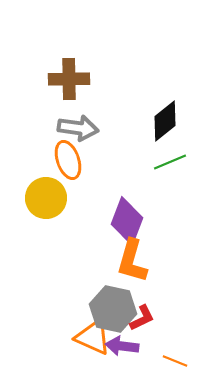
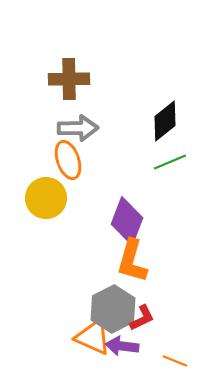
gray arrow: rotated 9 degrees counterclockwise
gray hexagon: rotated 21 degrees clockwise
